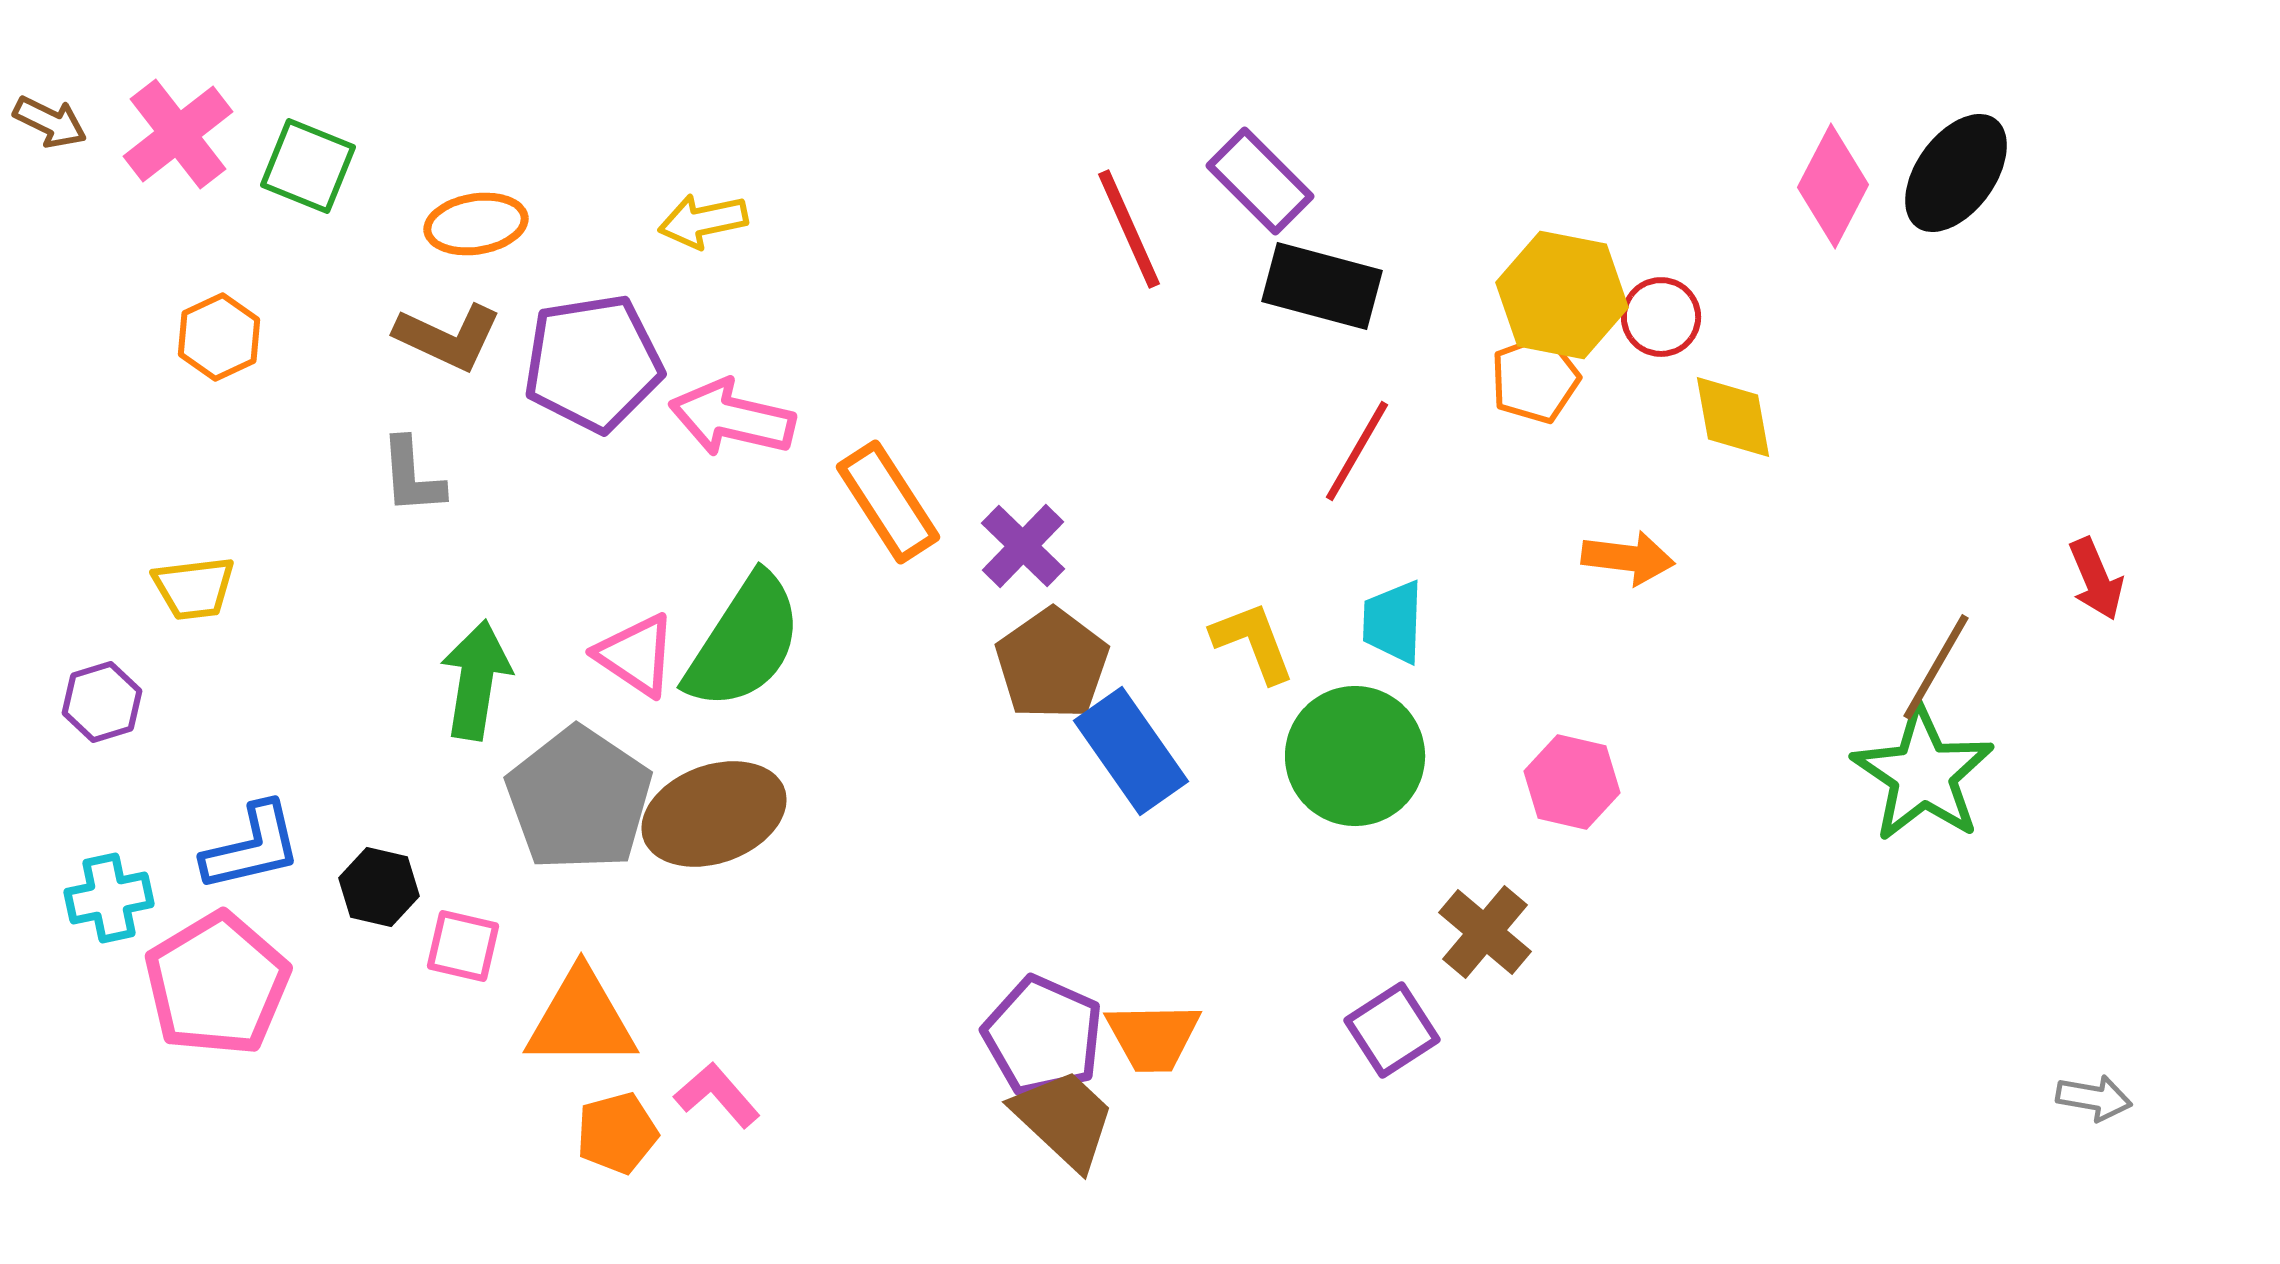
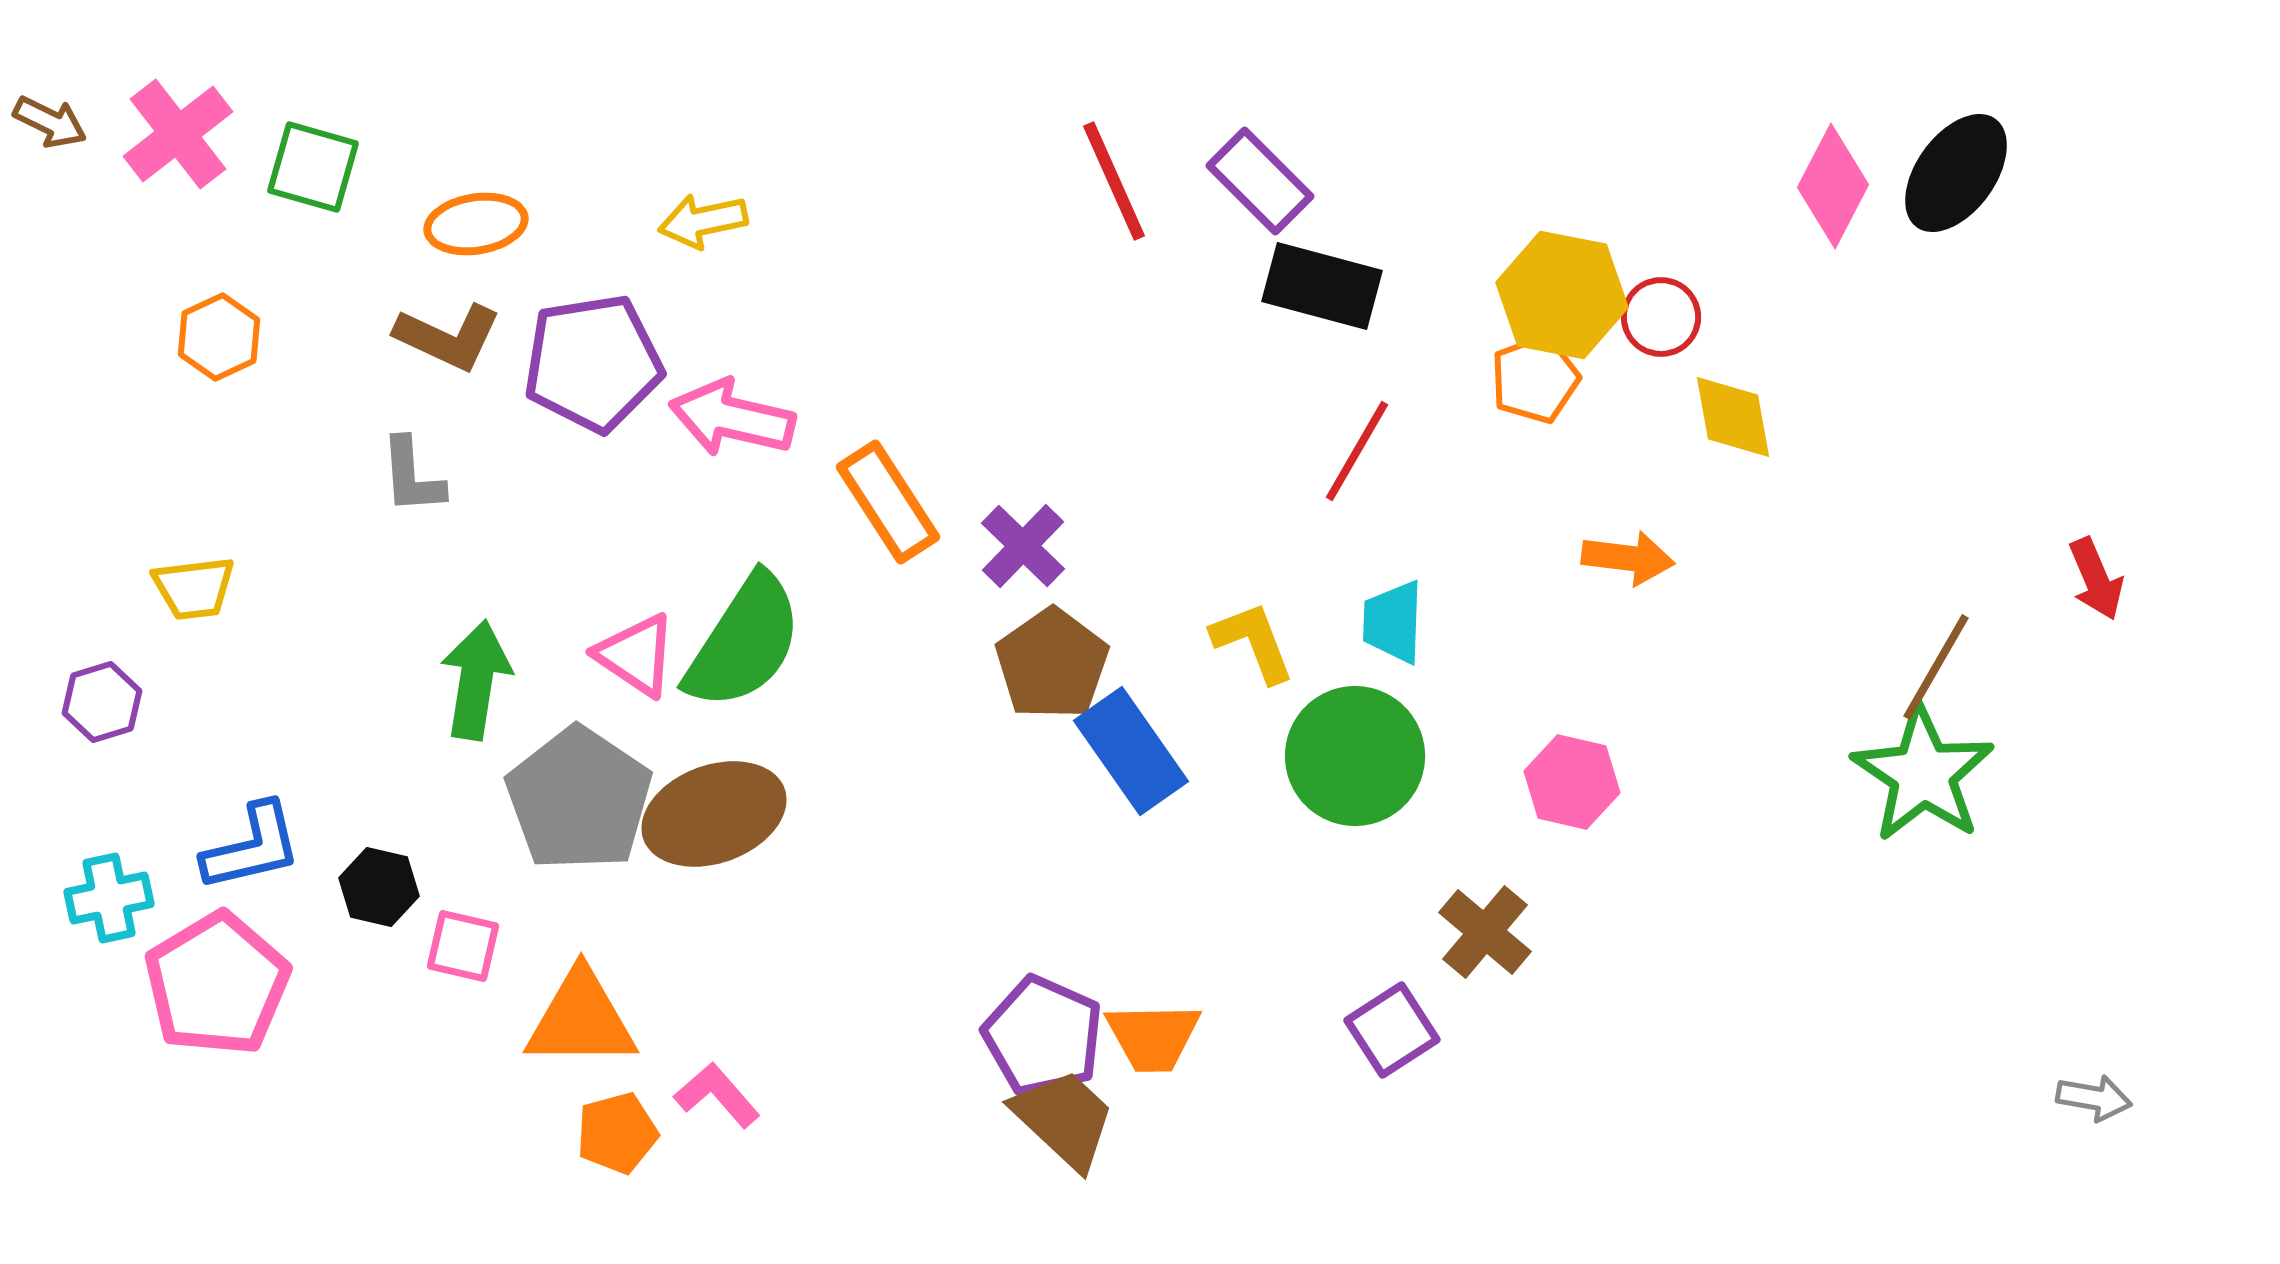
green square at (308, 166): moved 5 px right, 1 px down; rotated 6 degrees counterclockwise
red line at (1129, 229): moved 15 px left, 48 px up
